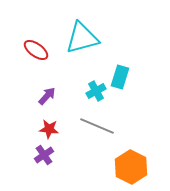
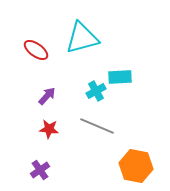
cyan rectangle: rotated 70 degrees clockwise
purple cross: moved 4 px left, 15 px down
orange hexagon: moved 5 px right, 1 px up; rotated 16 degrees counterclockwise
